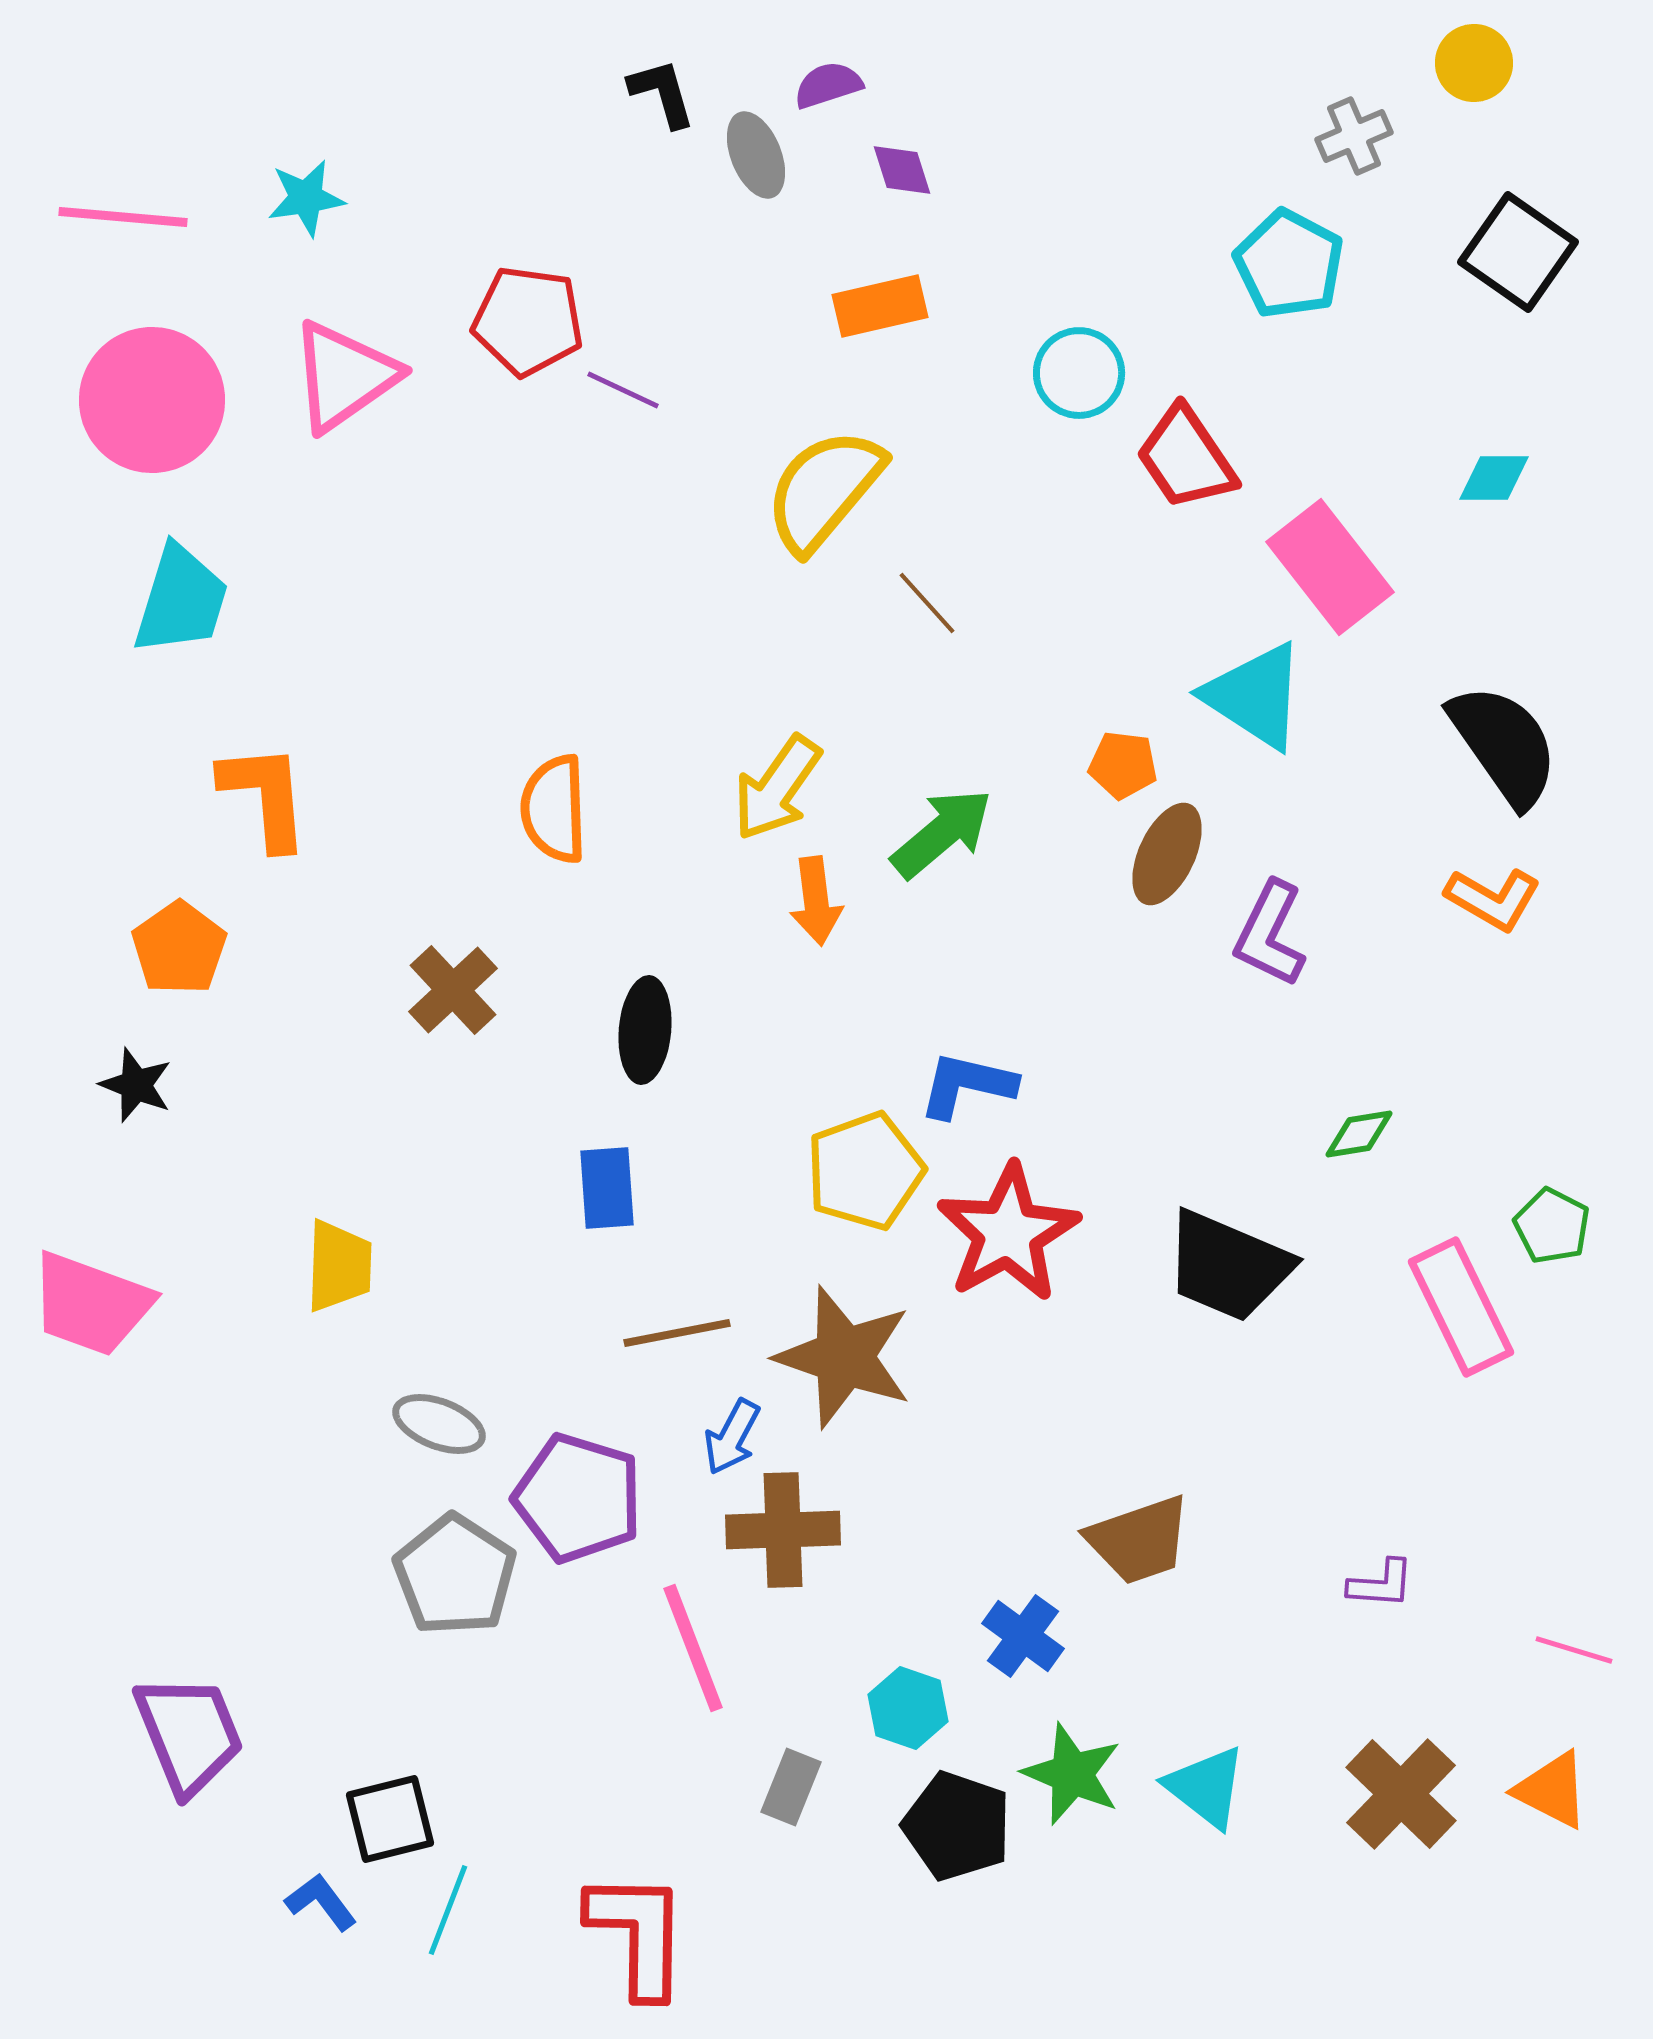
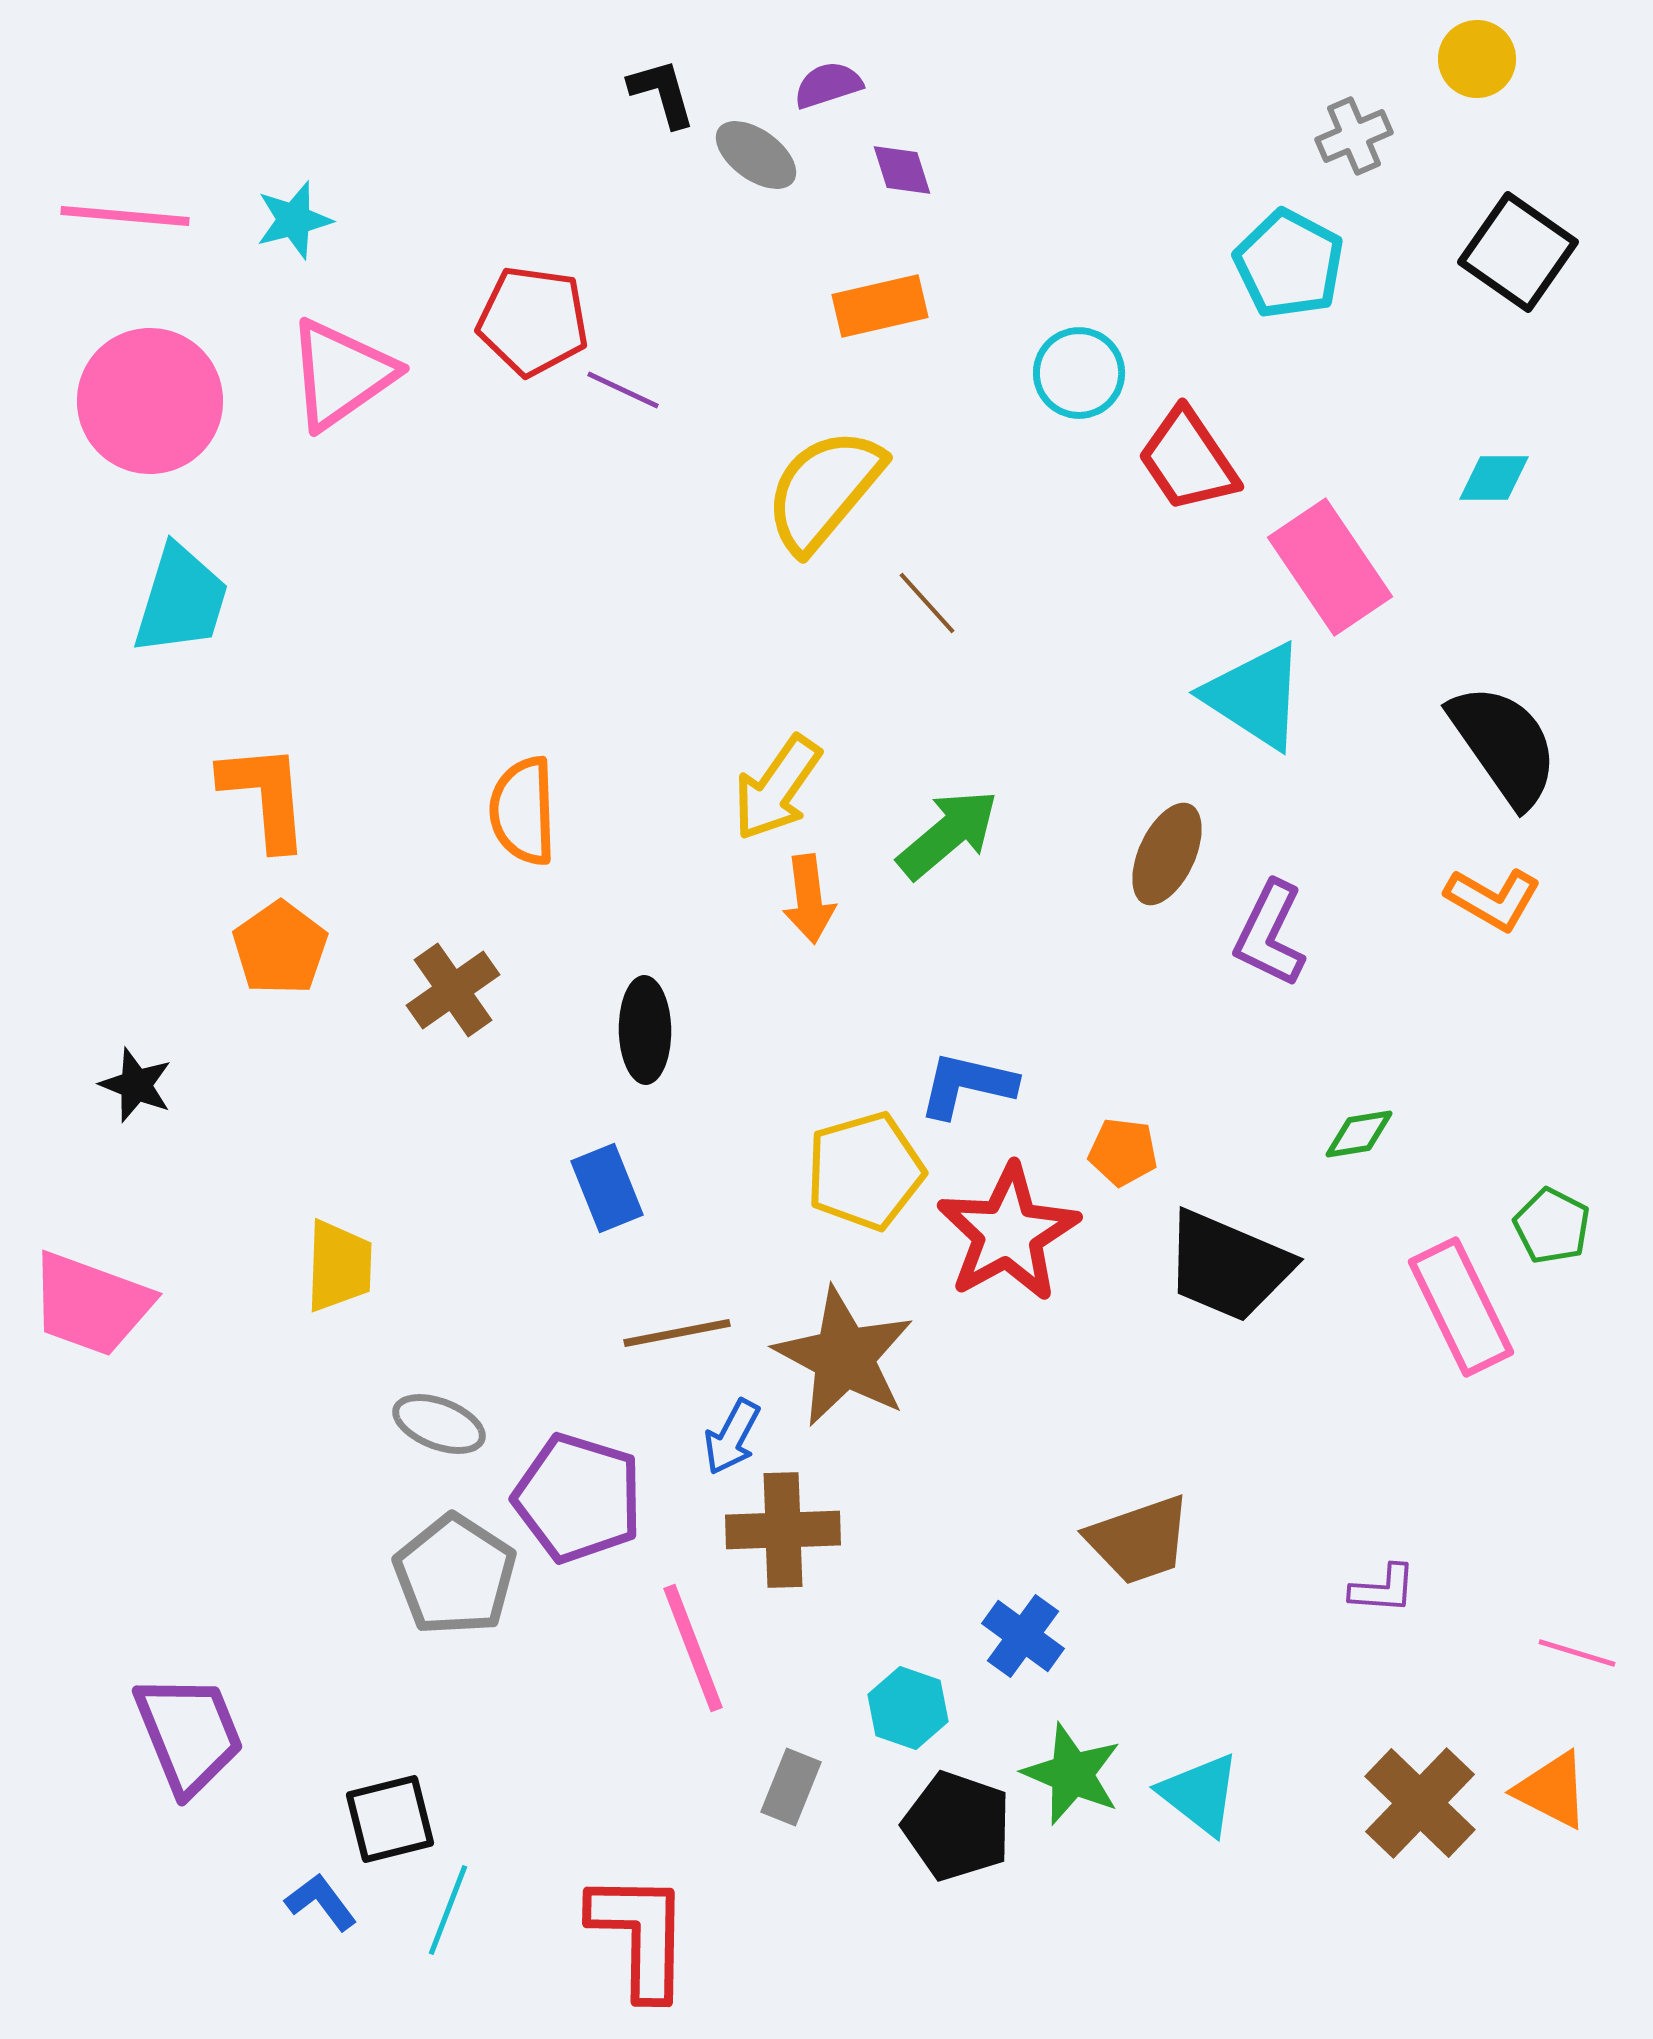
yellow circle at (1474, 63): moved 3 px right, 4 px up
gray ellipse at (756, 155): rotated 32 degrees counterclockwise
cyan star at (306, 198): moved 12 px left, 22 px down; rotated 6 degrees counterclockwise
pink line at (123, 217): moved 2 px right, 1 px up
red pentagon at (528, 321): moved 5 px right
pink triangle at (344, 376): moved 3 px left, 2 px up
pink circle at (152, 400): moved 2 px left, 1 px down
red trapezoid at (1186, 458): moved 2 px right, 2 px down
pink rectangle at (1330, 567): rotated 4 degrees clockwise
orange pentagon at (1123, 765): moved 387 px down
orange semicircle at (554, 809): moved 31 px left, 2 px down
green arrow at (942, 833): moved 6 px right, 1 px down
orange arrow at (816, 901): moved 7 px left, 2 px up
orange pentagon at (179, 948): moved 101 px right
brown cross at (453, 990): rotated 8 degrees clockwise
black ellipse at (645, 1030): rotated 6 degrees counterclockwise
yellow pentagon at (865, 1171): rotated 4 degrees clockwise
blue rectangle at (607, 1188): rotated 18 degrees counterclockwise
brown star at (844, 1357): rotated 9 degrees clockwise
purple L-shape at (1381, 1584): moved 2 px right, 5 px down
pink line at (1574, 1650): moved 3 px right, 3 px down
cyan triangle at (1206, 1787): moved 6 px left, 7 px down
brown cross at (1401, 1794): moved 19 px right, 9 px down
red L-shape at (638, 1934): moved 2 px right, 1 px down
